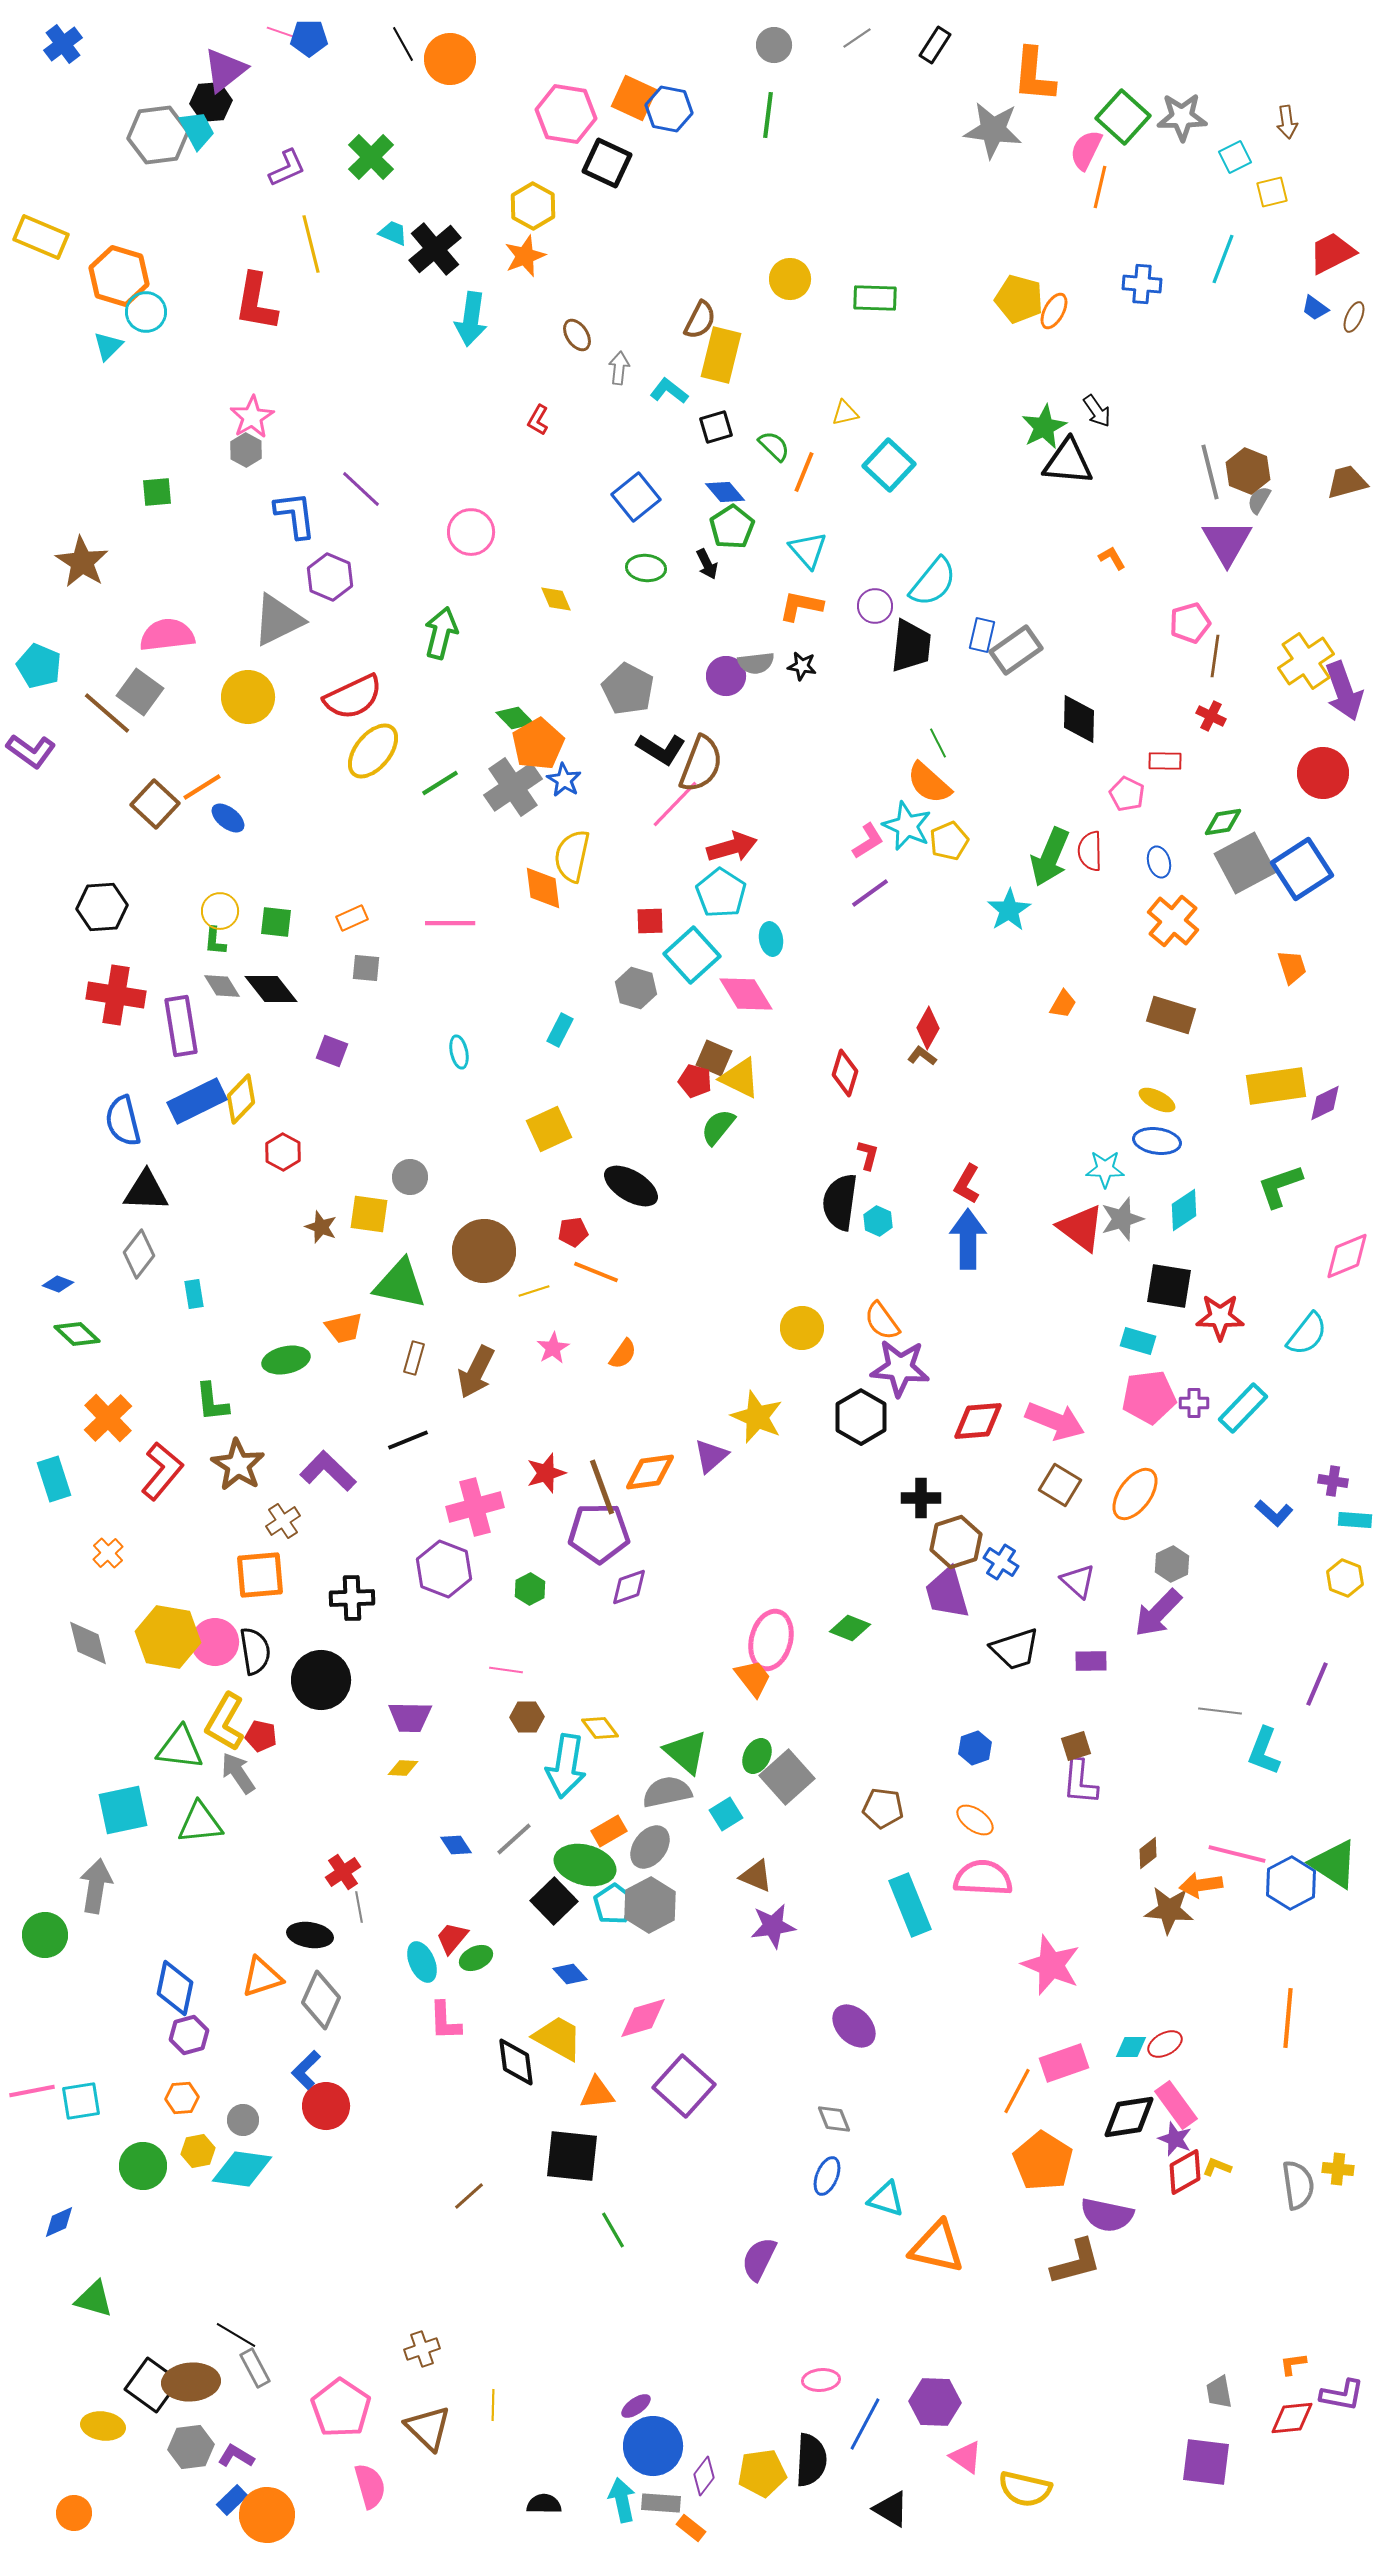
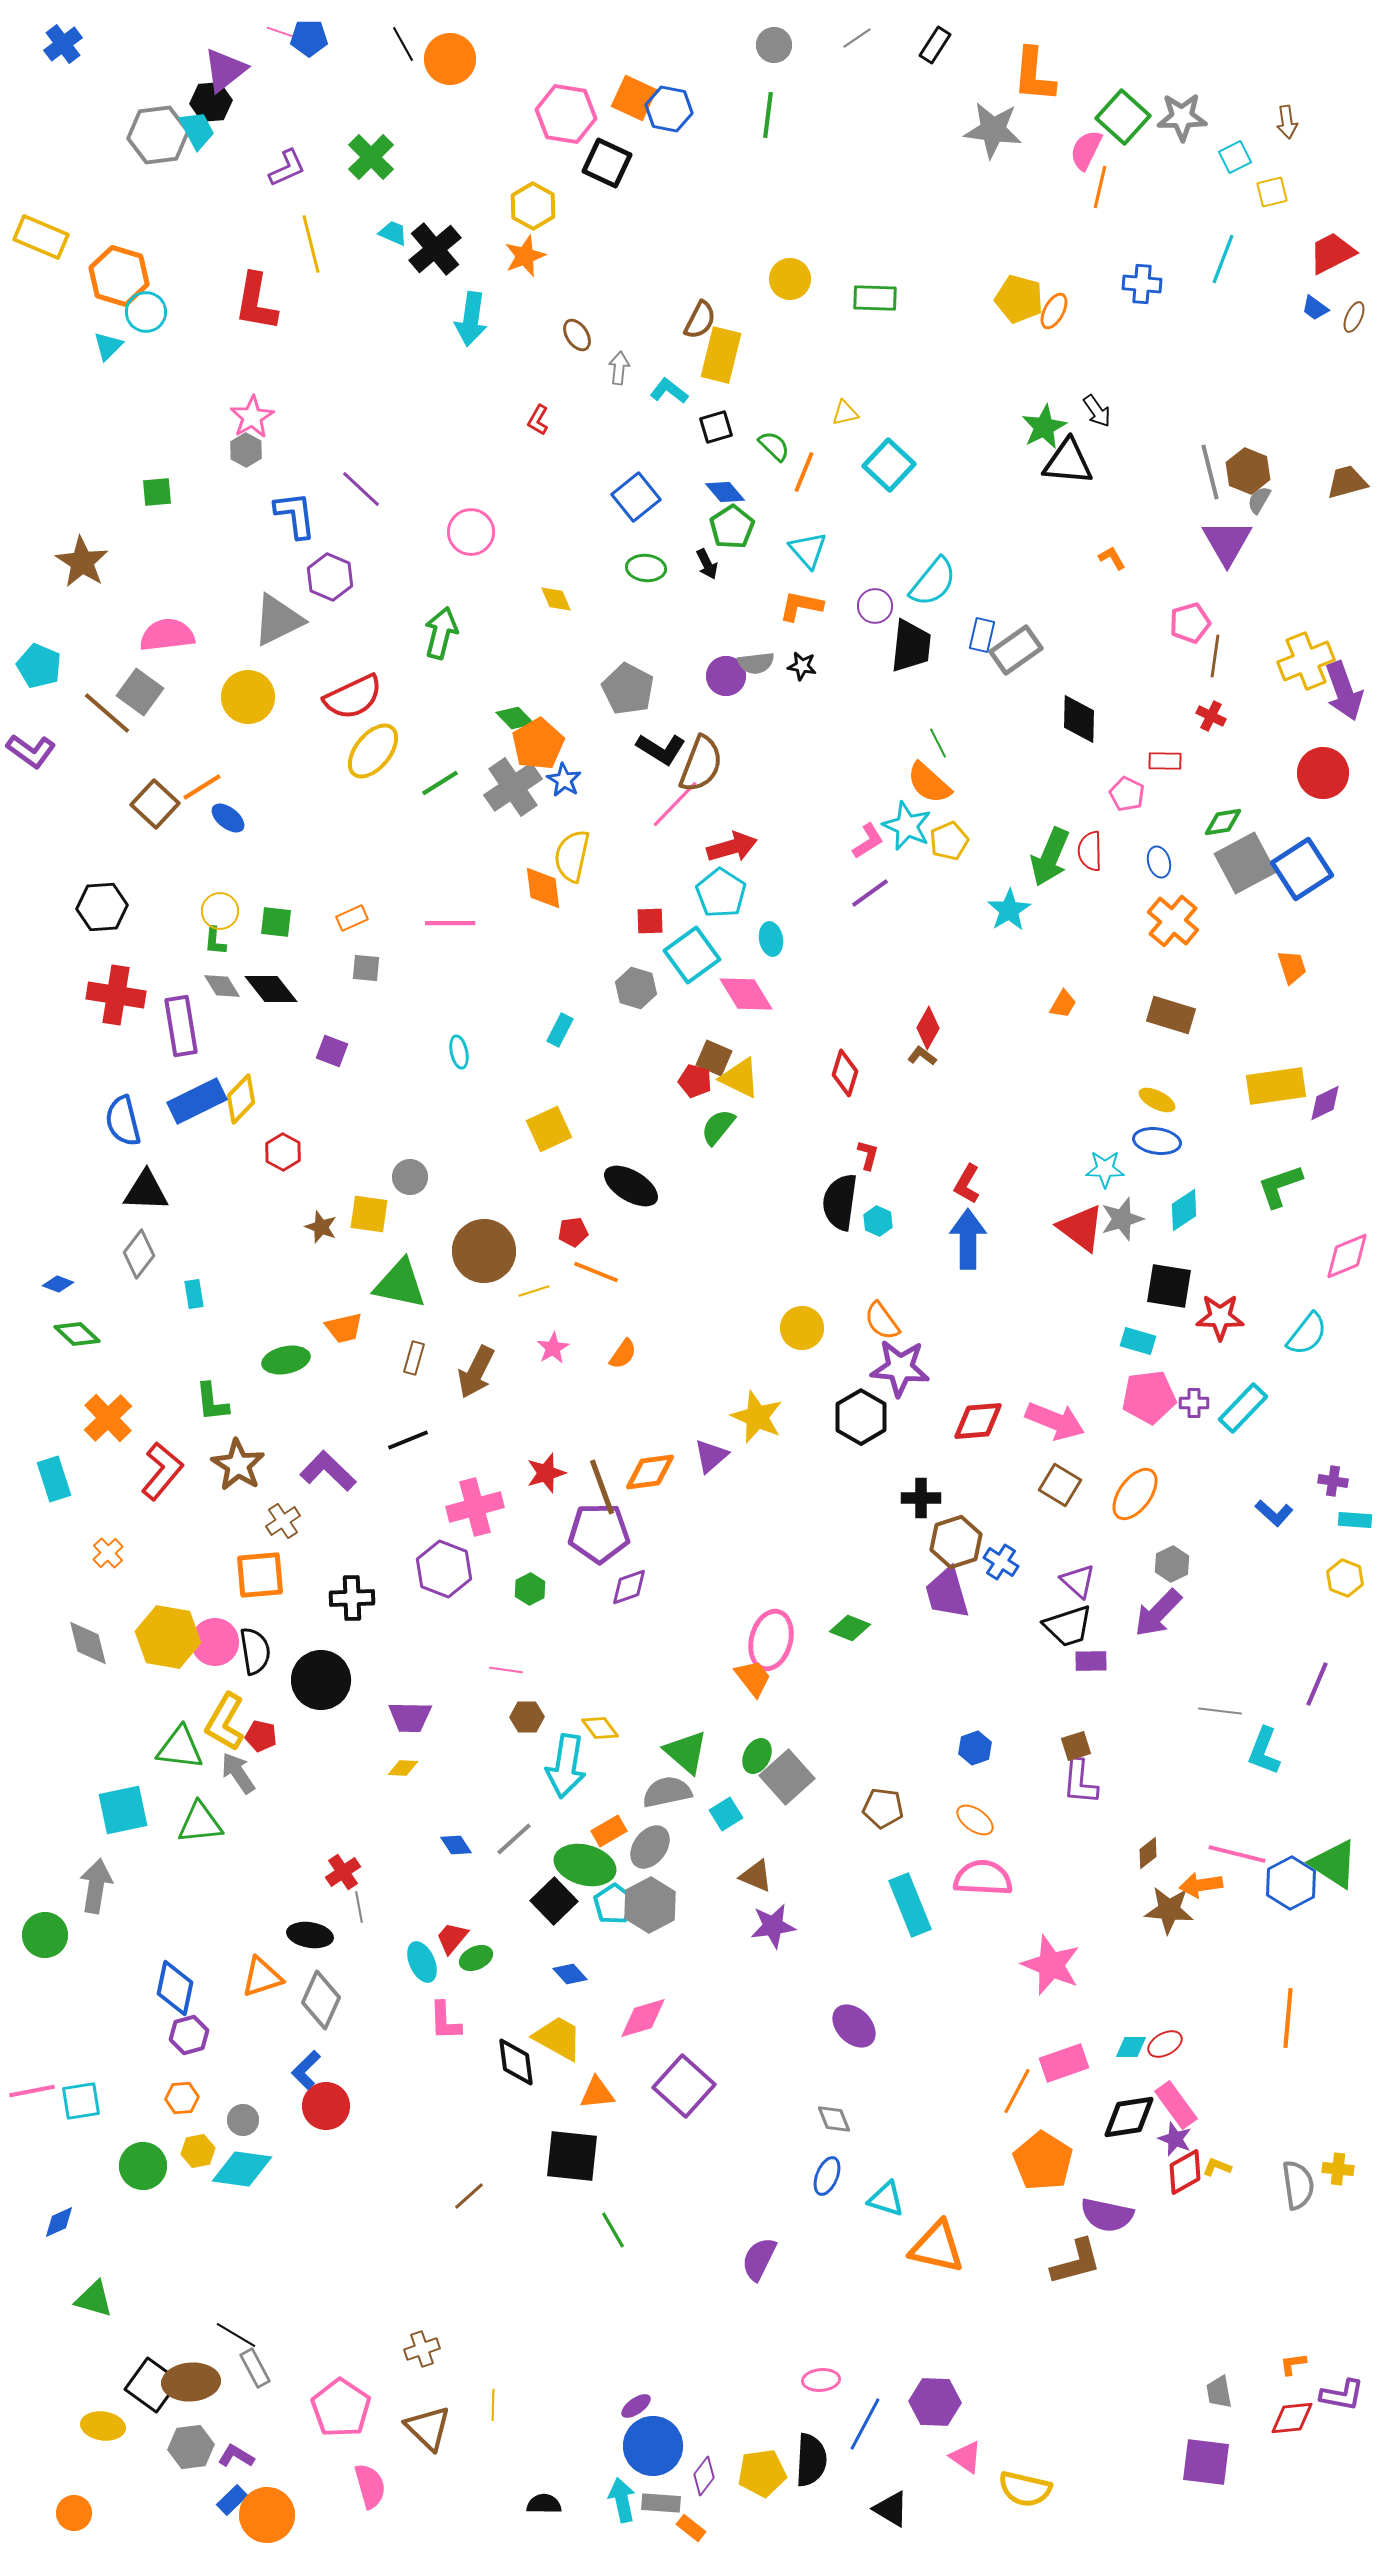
yellow cross at (1306, 661): rotated 12 degrees clockwise
cyan square at (692, 955): rotated 6 degrees clockwise
black trapezoid at (1015, 1649): moved 53 px right, 23 px up
